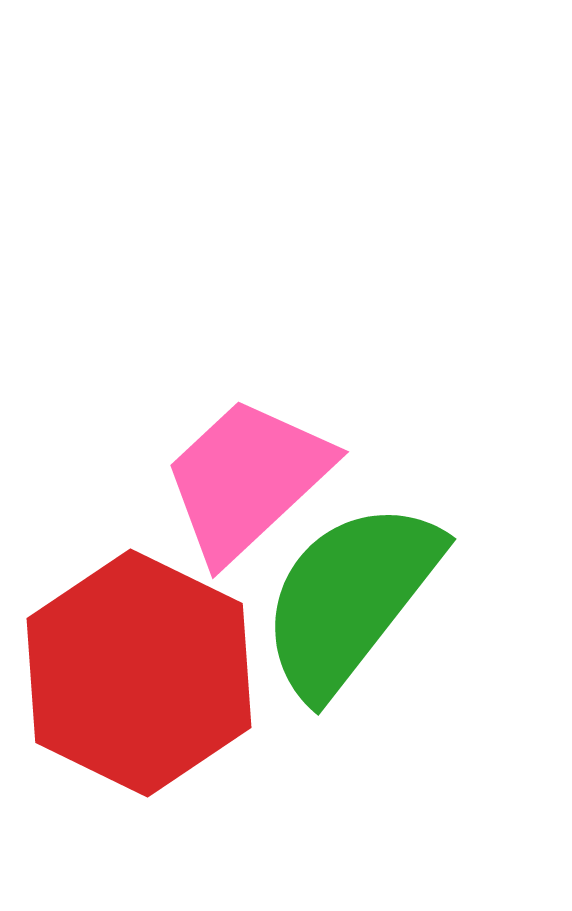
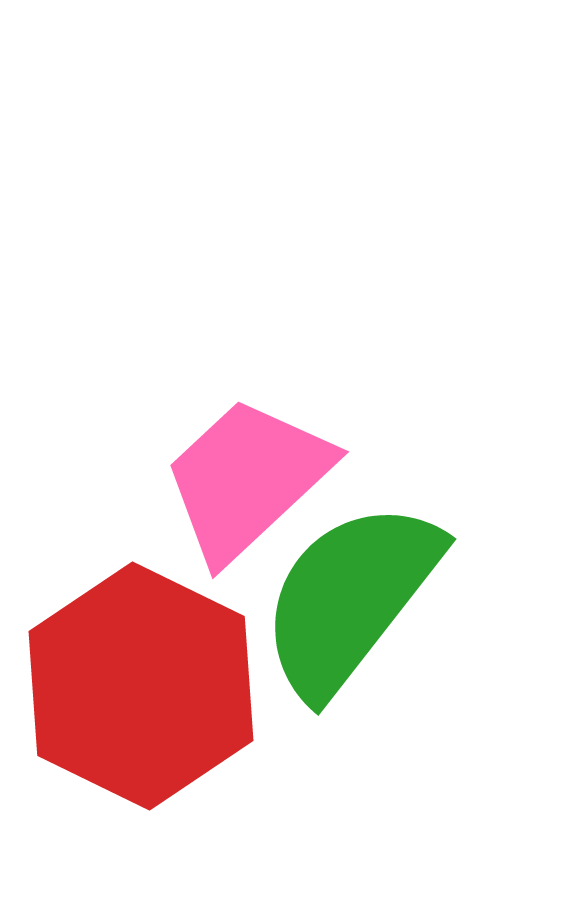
red hexagon: moved 2 px right, 13 px down
